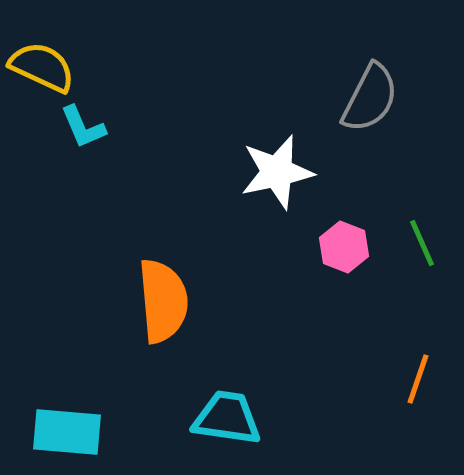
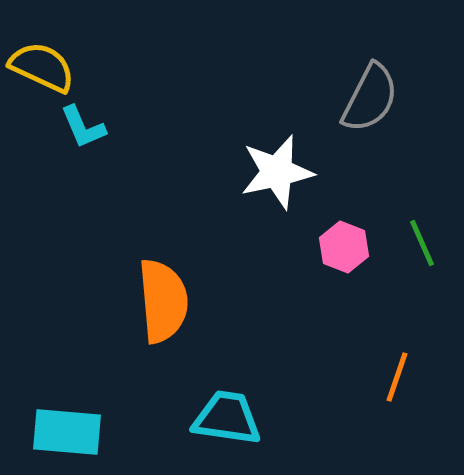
orange line: moved 21 px left, 2 px up
